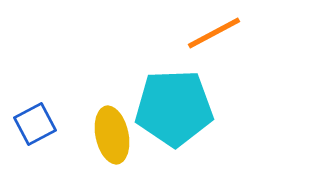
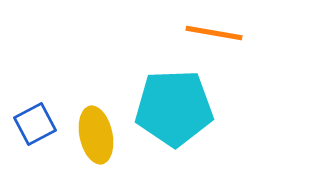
orange line: rotated 38 degrees clockwise
yellow ellipse: moved 16 px left
